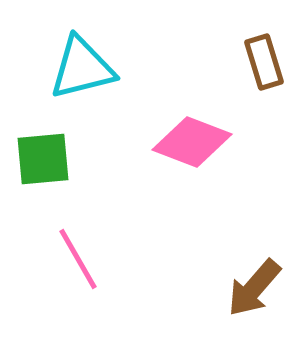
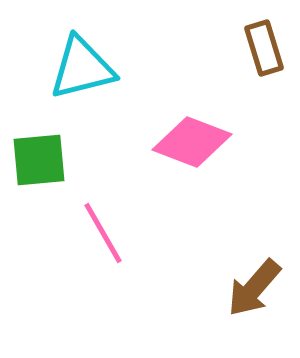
brown rectangle: moved 14 px up
green square: moved 4 px left, 1 px down
pink line: moved 25 px right, 26 px up
